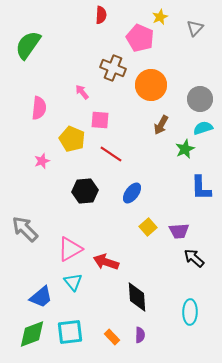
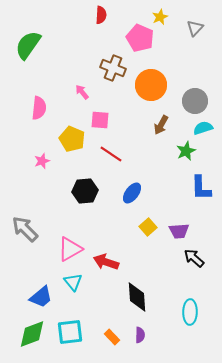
gray circle: moved 5 px left, 2 px down
green star: moved 1 px right, 2 px down
